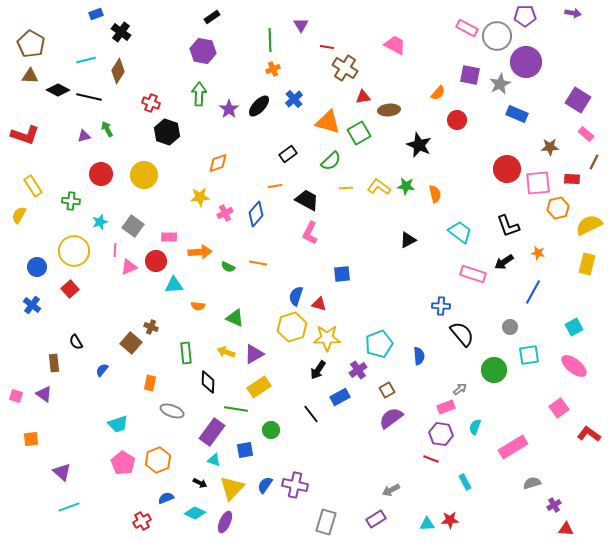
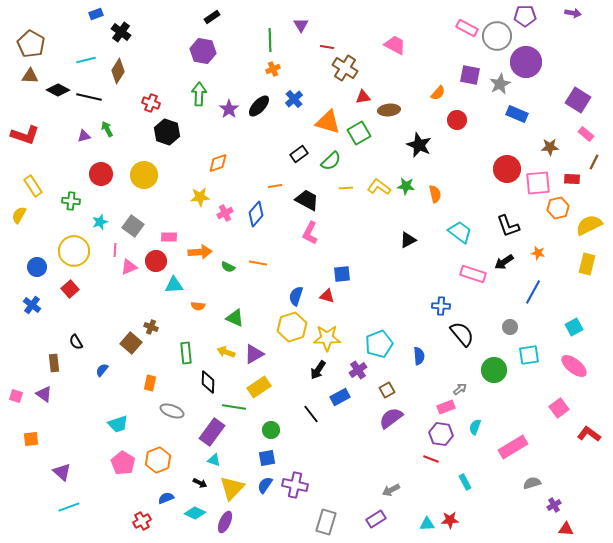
black rectangle at (288, 154): moved 11 px right
red triangle at (319, 304): moved 8 px right, 8 px up
green line at (236, 409): moved 2 px left, 2 px up
blue square at (245, 450): moved 22 px right, 8 px down
